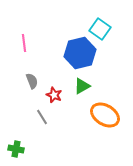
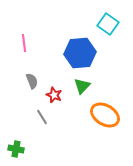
cyan square: moved 8 px right, 5 px up
blue hexagon: rotated 8 degrees clockwise
green triangle: rotated 18 degrees counterclockwise
